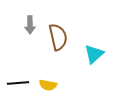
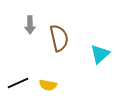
brown semicircle: moved 1 px right, 1 px down
cyan triangle: moved 6 px right
black line: rotated 20 degrees counterclockwise
